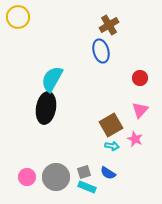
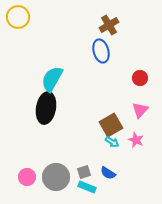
pink star: moved 1 px right, 1 px down
cyan arrow: moved 4 px up; rotated 24 degrees clockwise
